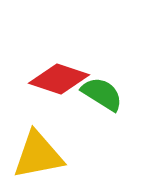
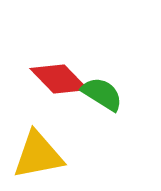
red diamond: rotated 28 degrees clockwise
